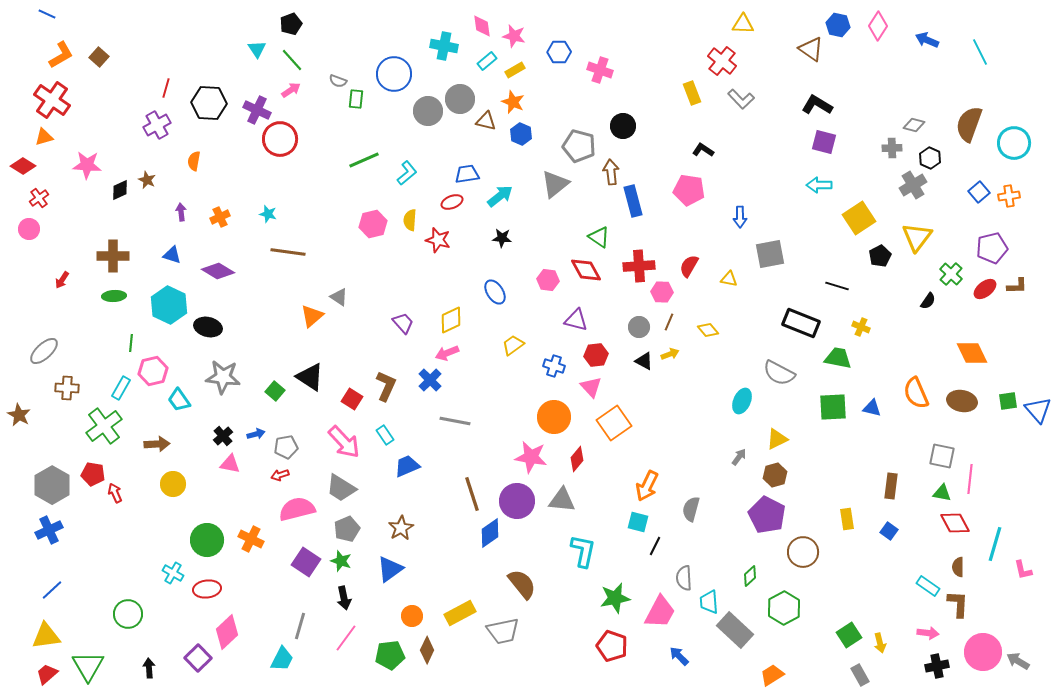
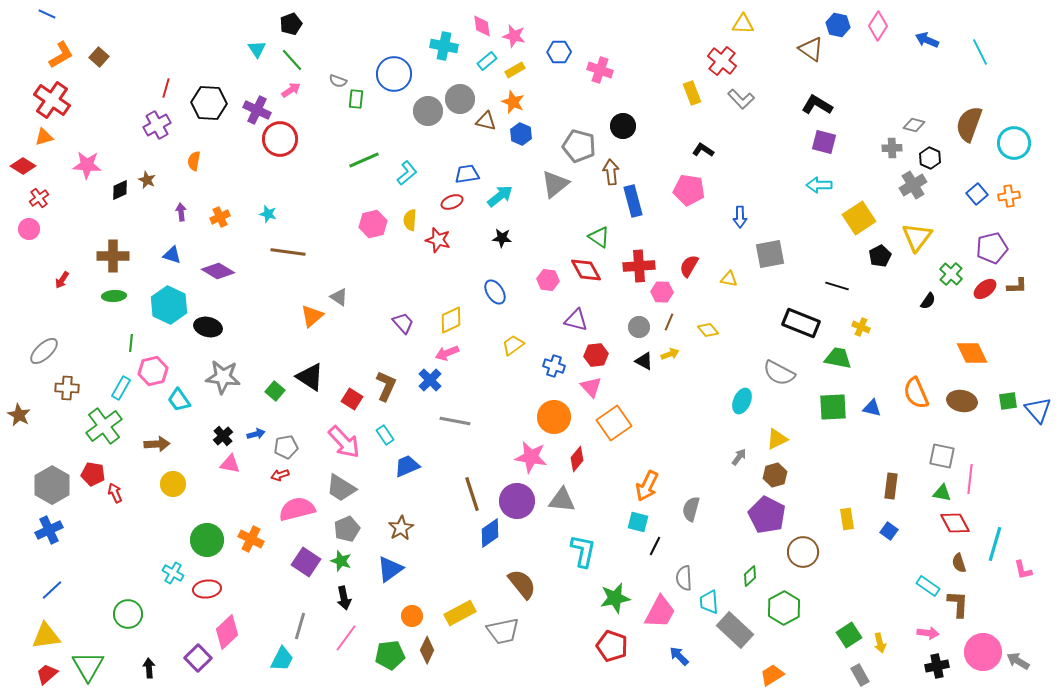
blue square at (979, 192): moved 2 px left, 2 px down
brown semicircle at (958, 567): moved 1 px right, 4 px up; rotated 18 degrees counterclockwise
